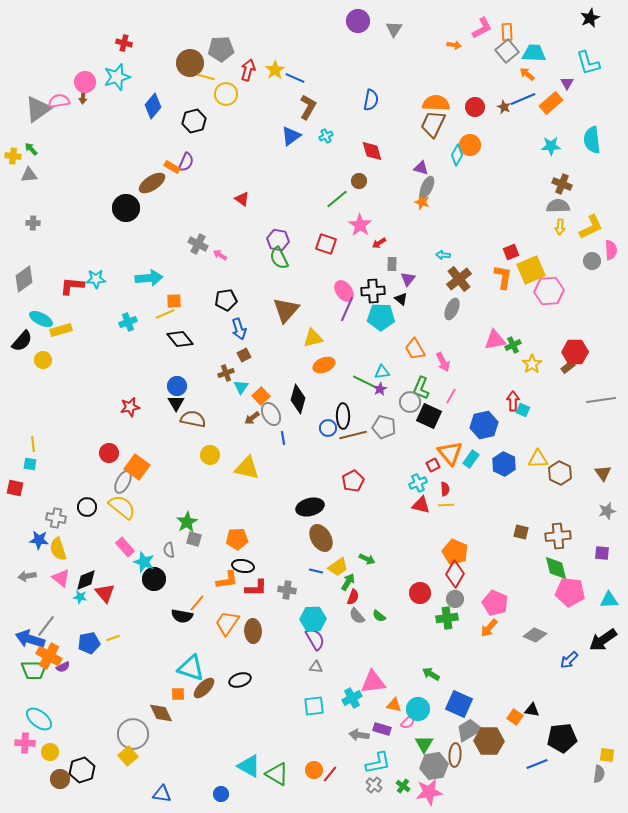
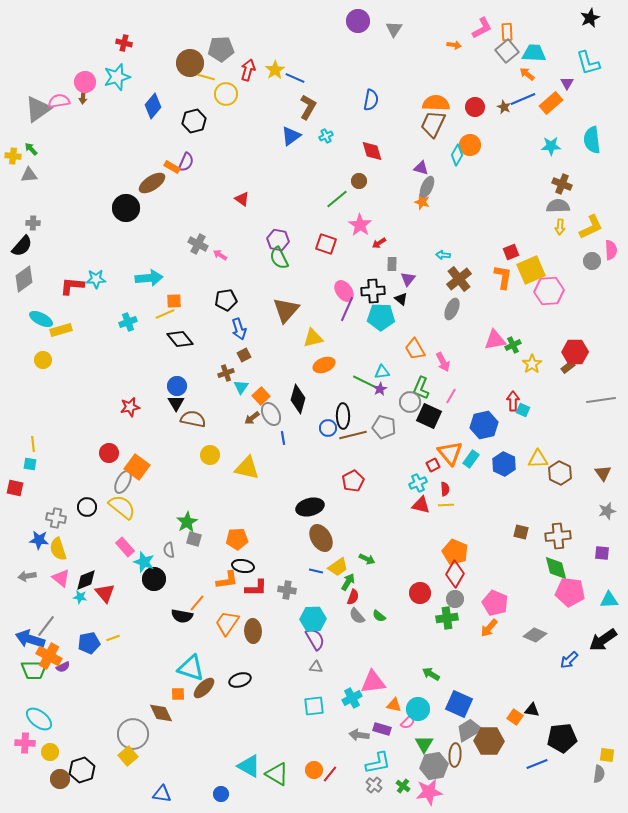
black semicircle at (22, 341): moved 95 px up
